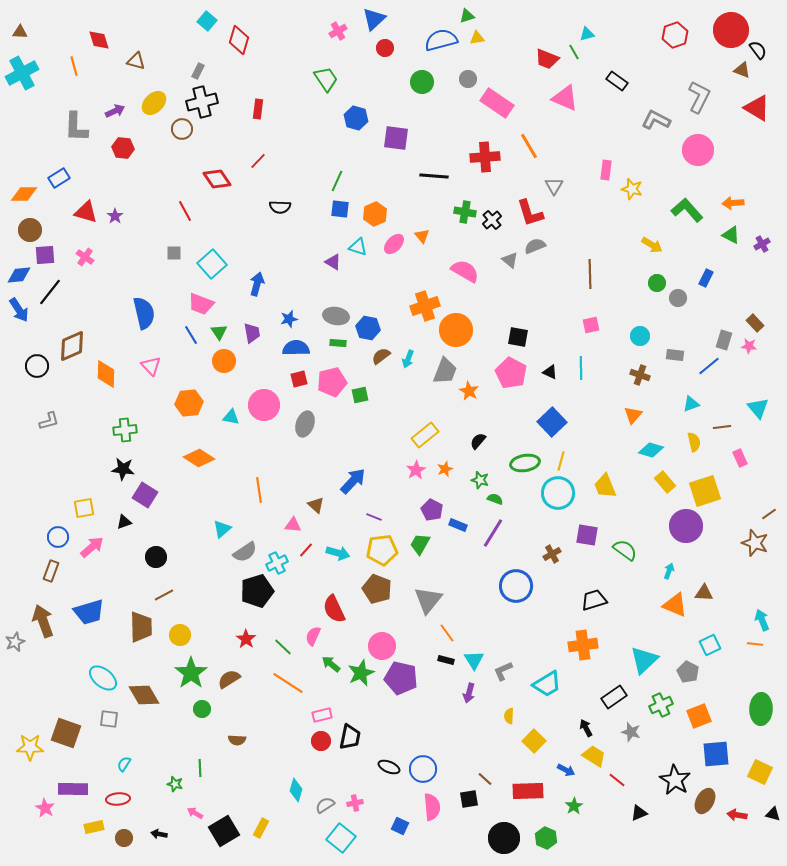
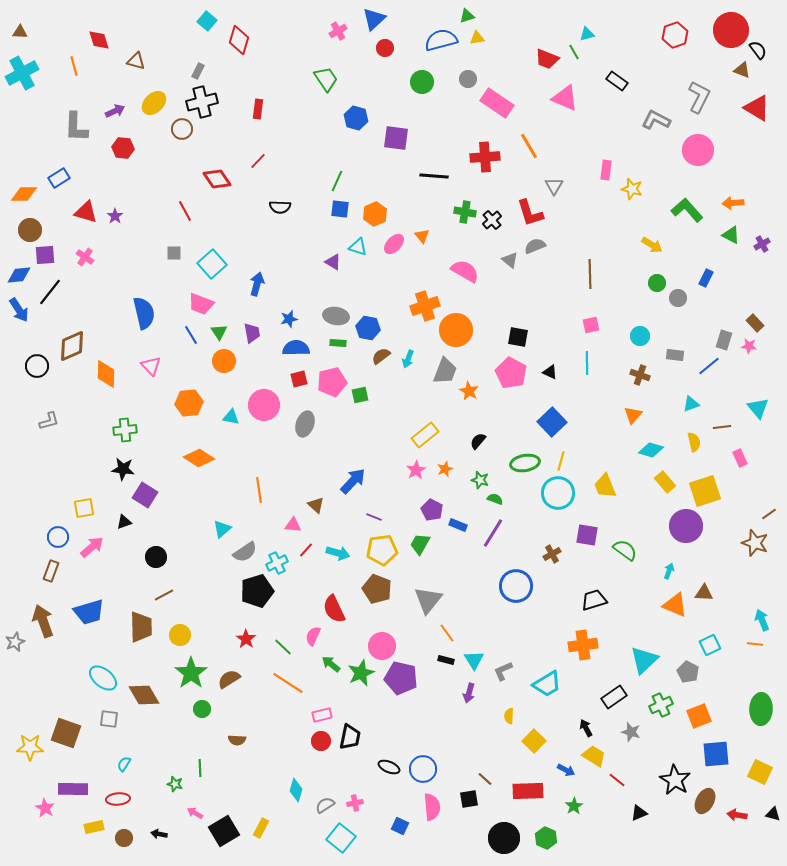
cyan line at (581, 368): moved 6 px right, 5 px up
